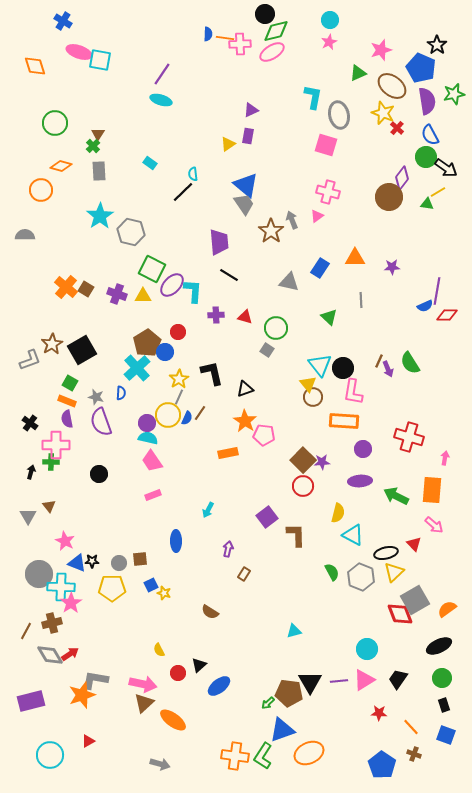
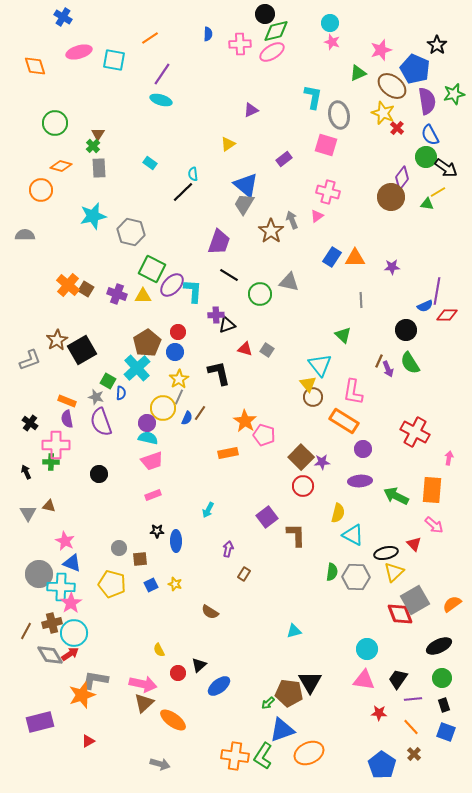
cyan circle at (330, 20): moved 3 px down
blue cross at (63, 21): moved 4 px up
orange line at (225, 38): moved 75 px left; rotated 42 degrees counterclockwise
pink star at (329, 42): moved 3 px right; rotated 28 degrees counterclockwise
pink ellipse at (79, 52): rotated 35 degrees counterclockwise
cyan square at (100, 60): moved 14 px right
blue pentagon at (421, 68): moved 6 px left, 1 px down
purple rectangle at (248, 136): moved 36 px right, 23 px down; rotated 42 degrees clockwise
gray rectangle at (99, 171): moved 3 px up
brown circle at (389, 197): moved 2 px right
gray trapezoid at (244, 204): rotated 115 degrees counterclockwise
cyan star at (100, 216): moved 7 px left; rotated 20 degrees clockwise
purple trapezoid at (219, 242): rotated 24 degrees clockwise
blue rectangle at (320, 268): moved 12 px right, 11 px up
orange cross at (66, 287): moved 2 px right, 2 px up
red triangle at (245, 317): moved 32 px down
green triangle at (329, 317): moved 14 px right, 18 px down
green circle at (276, 328): moved 16 px left, 34 px up
brown star at (52, 344): moved 5 px right, 4 px up
blue circle at (165, 352): moved 10 px right
black circle at (343, 368): moved 63 px right, 38 px up
black L-shape at (212, 373): moved 7 px right
green square at (70, 383): moved 38 px right, 2 px up
black triangle at (245, 389): moved 18 px left, 64 px up
yellow circle at (168, 415): moved 5 px left, 7 px up
orange rectangle at (344, 421): rotated 28 degrees clockwise
pink pentagon at (264, 435): rotated 10 degrees clockwise
red cross at (409, 437): moved 6 px right, 5 px up; rotated 12 degrees clockwise
pink arrow at (445, 458): moved 4 px right
brown square at (303, 460): moved 2 px left, 3 px up
pink trapezoid at (152, 461): rotated 75 degrees counterclockwise
black arrow at (31, 472): moved 5 px left; rotated 40 degrees counterclockwise
brown triangle at (49, 506): rotated 40 degrees counterclockwise
gray triangle at (28, 516): moved 3 px up
black star at (92, 561): moved 65 px right, 30 px up
blue triangle at (77, 563): moved 5 px left
gray circle at (119, 563): moved 15 px up
green semicircle at (332, 572): rotated 36 degrees clockwise
gray hexagon at (361, 577): moved 5 px left; rotated 20 degrees counterclockwise
yellow pentagon at (112, 588): moved 4 px up; rotated 16 degrees clockwise
yellow star at (164, 593): moved 11 px right, 9 px up
orange semicircle at (447, 609): moved 5 px right, 5 px up
pink triangle at (364, 680): rotated 40 degrees clockwise
purple line at (339, 681): moved 74 px right, 18 px down
purple rectangle at (31, 701): moved 9 px right, 21 px down
blue square at (446, 735): moved 3 px up
brown cross at (414, 754): rotated 24 degrees clockwise
cyan circle at (50, 755): moved 24 px right, 122 px up
